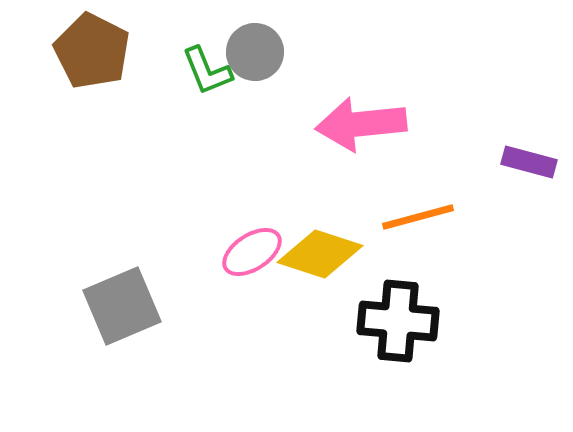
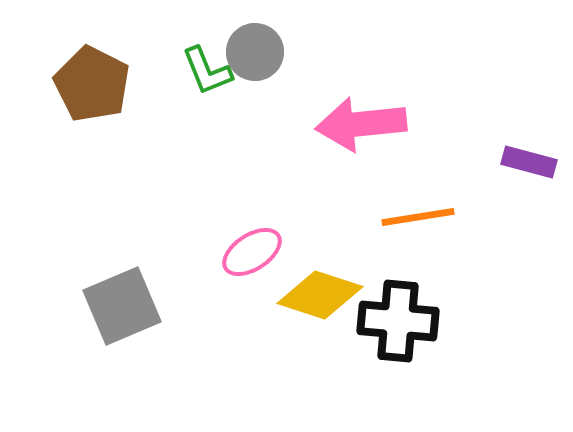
brown pentagon: moved 33 px down
orange line: rotated 6 degrees clockwise
yellow diamond: moved 41 px down
